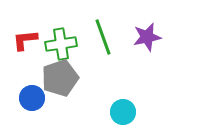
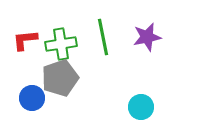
green line: rotated 9 degrees clockwise
cyan circle: moved 18 px right, 5 px up
